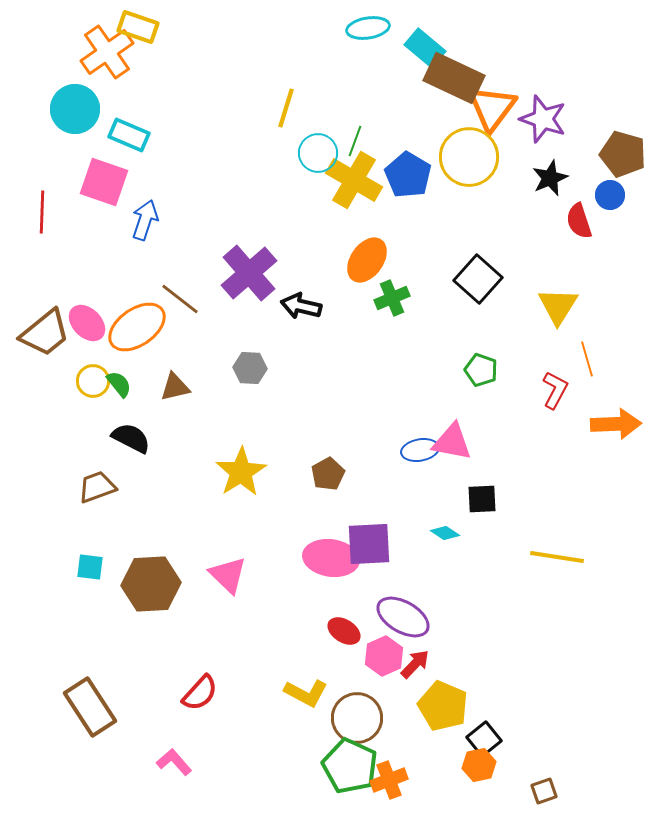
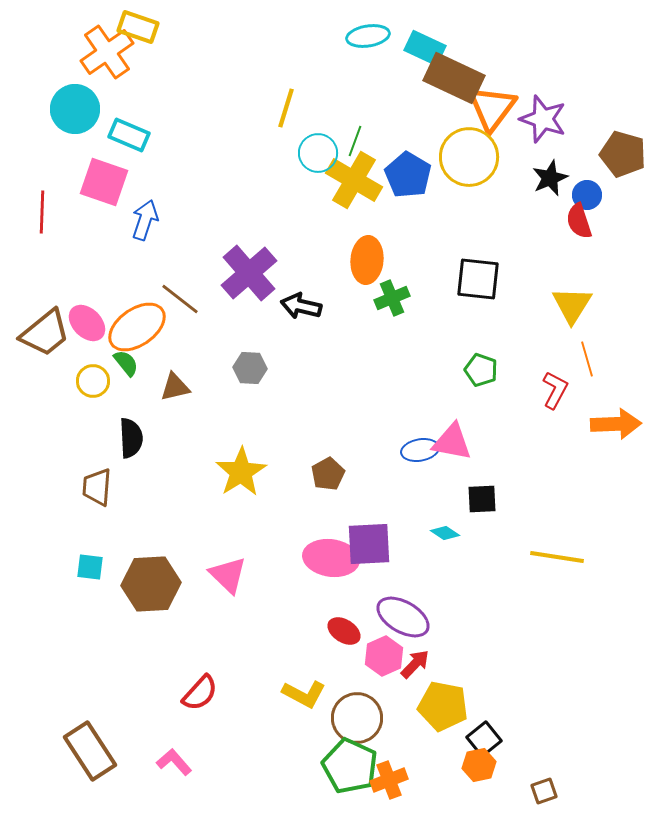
cyan ellipse at (368, 28): moved 8 px down
cyan rectangle at (425, 48): rotated 15 degrees counterclockwise
blue circle at (610, 195): moved 23 px left
orange ellipse at (367, 260): rotated 30 degrees counterclockwise
black square at (478, 279): rotated 36 degrees counterclockwise
yellow triangle at (558, 306): moved 14 px right, 1 px up
green semicircle at (119, 384): moved 7 px right, 21 px up
black semicircle at (131, 438): rotated 60 degrees clockwise
brown trapezoid at (97, 487): rotated 66 degrees counterclockwise
yellow L-shape at (306, 693): moved 2 px left, 1 px down
yellow pentagon at (443, 706): rotated 12 degrees counterclockwise
brown rectangle at (90, 707): moved 44 px down
